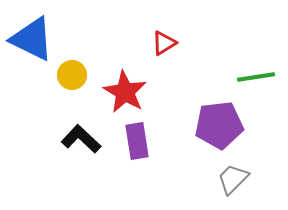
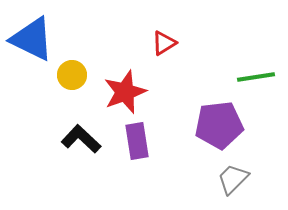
red star: rotated 21 degrees clockwise
